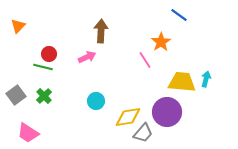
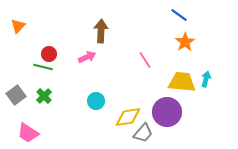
orange star: moved 24 px right
